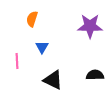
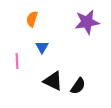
purple star: moved 3 px left, 4 px up; rotated 10 degrees counterclockwise
black semicircle: moved 17 px left, 11 px down; rotated 126 degrees clockwise
black triangle: moved 1 px down
